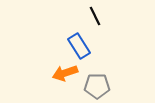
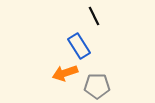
black line: moved 1 px left
